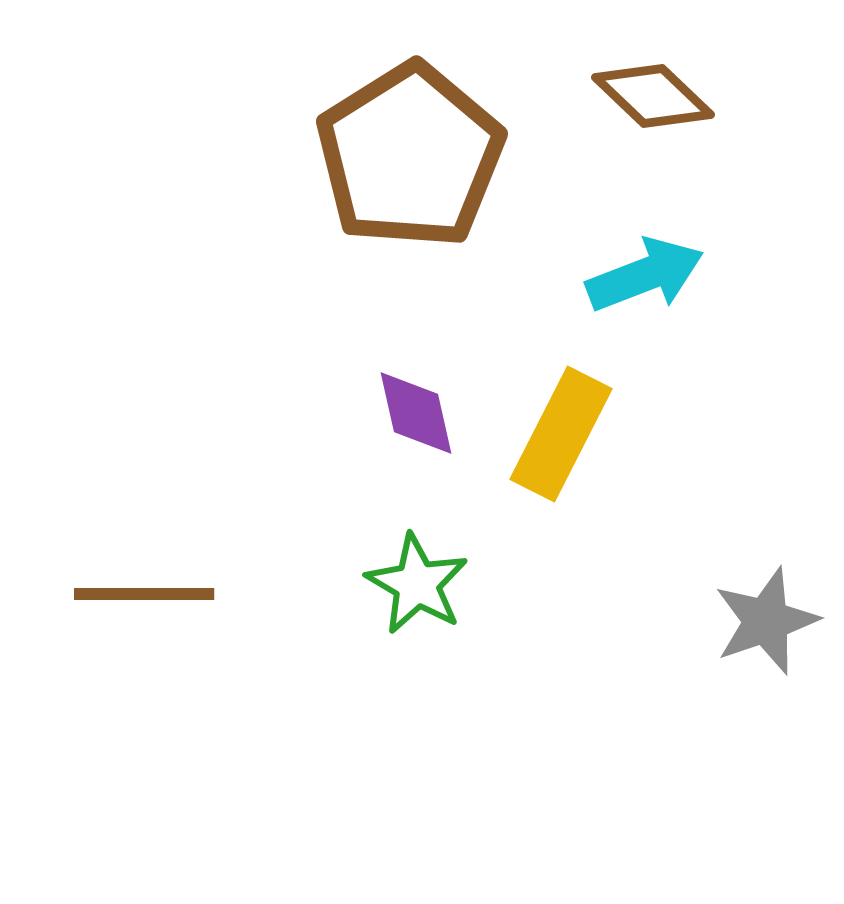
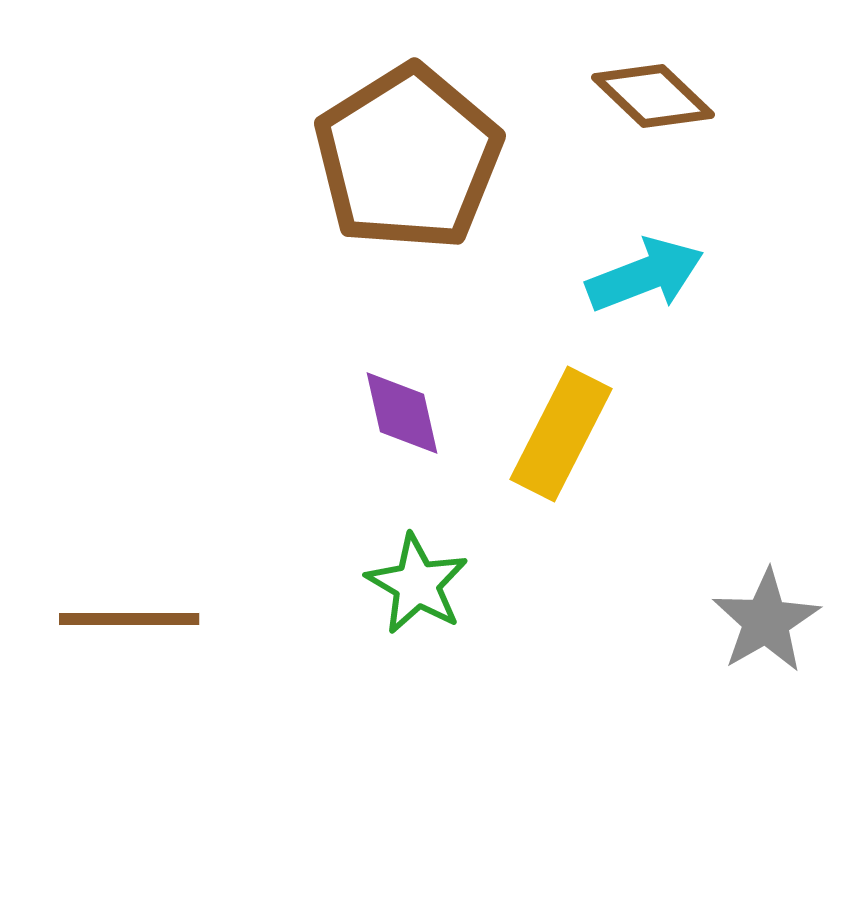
brown pentagon: moved 2 px left, 2 px down
purple diamond: moved 14 px left
brown line: moved 15 px left, 25 px down
gray star: rotated 11 degrees counterclockwise
